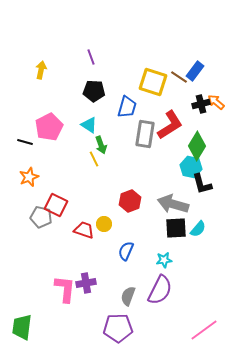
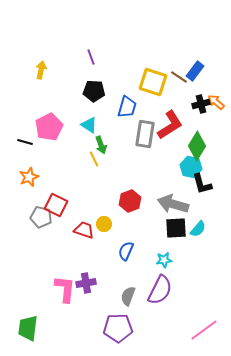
green trapezoid: moved 6 px right, 1 px down
